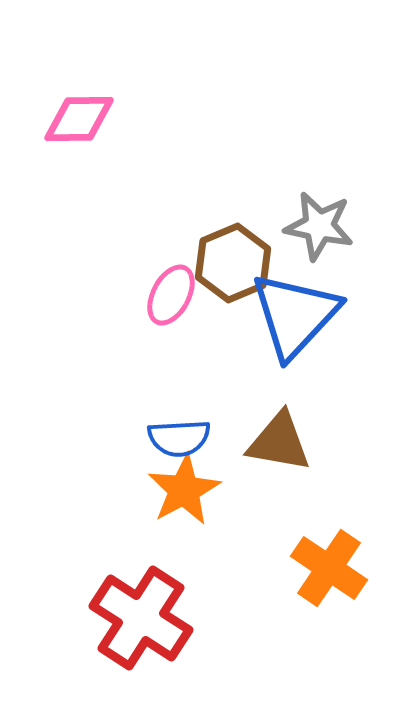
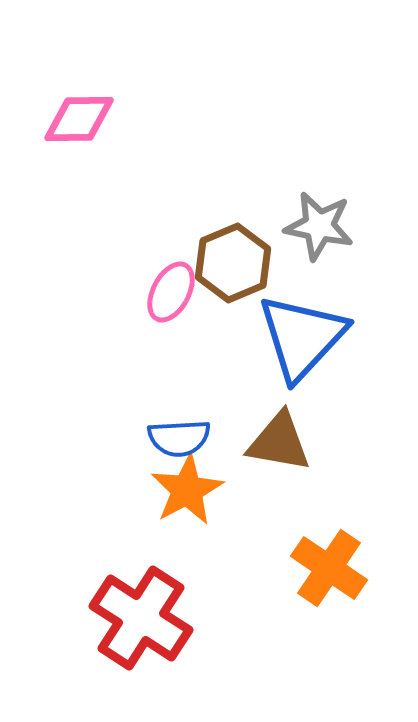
pink ellipse: moved 3 px up
blue triangle: moved 7 px right, 22 px down
orange star: moved 3 px right
